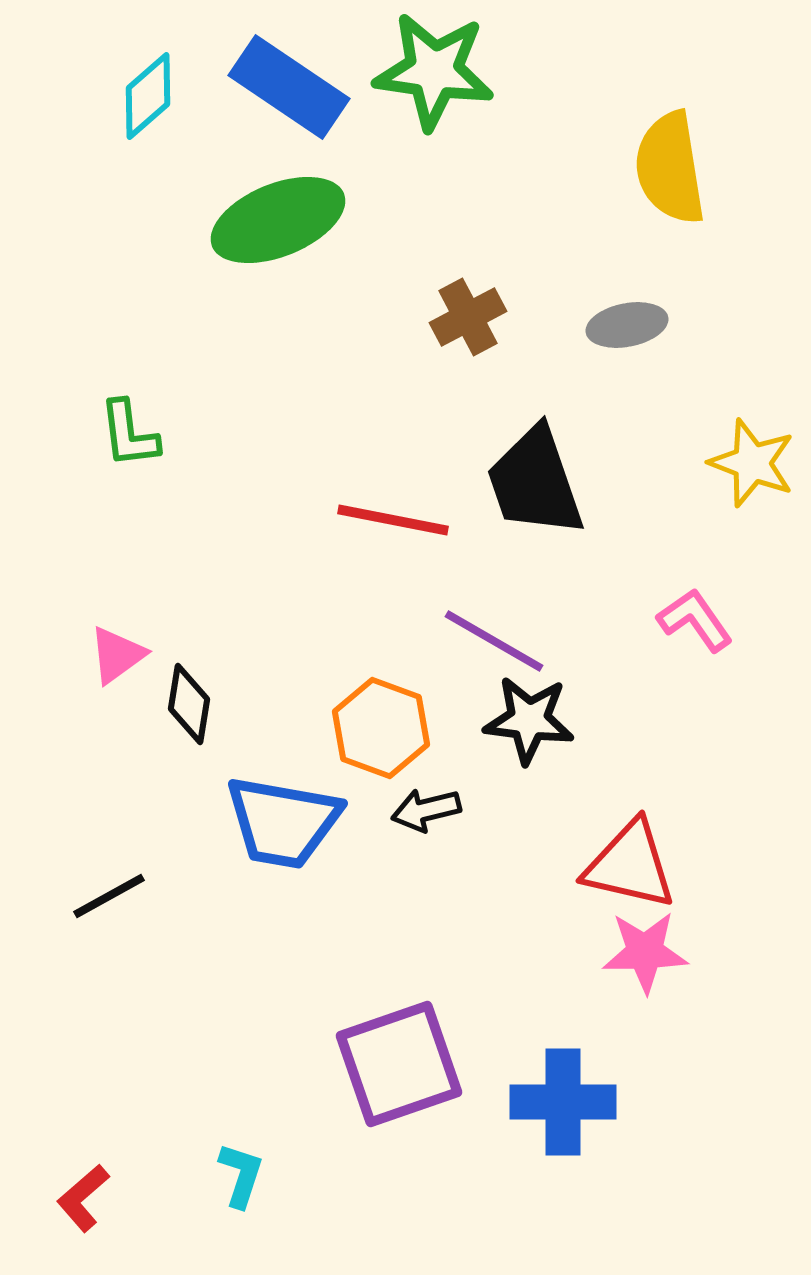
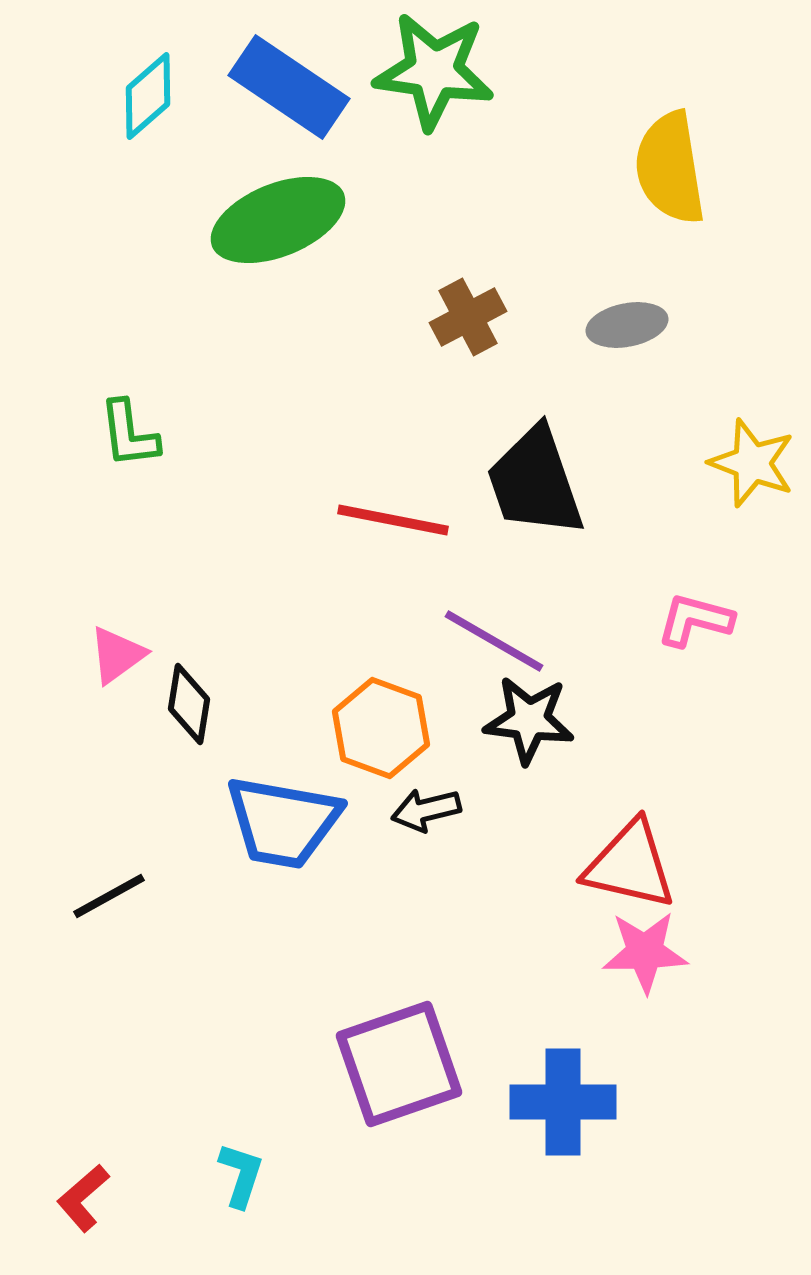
pink L-shape: rotated 40 degrees counterclockwise
